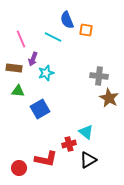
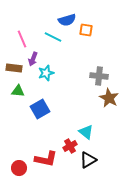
blue semicircle: rotated 84 degrees counterclockwise
pink line: moved 1 px right
red cross: moved 1 px right, 2 px down; rotated 16 degrees counterclockwise
